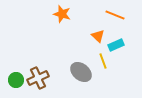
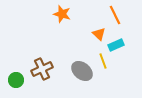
orange line: rotated 42 degrees clockwise
orange triangle: moved 1 px right, 2 px up
gray ellipse: moved 1 px right, 1 px up
brown cross: moved 4 px right, 9 px up
